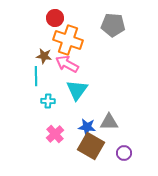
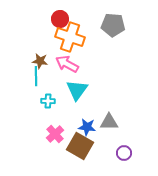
red circle: moved 5 px right, 1 px down
orange cross: moved 2 px right, 3 px up
brown star: moved 4 px left, 5 px down
brown square: moved 11 px left
